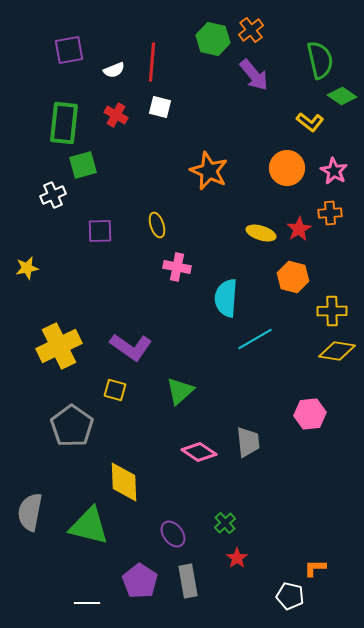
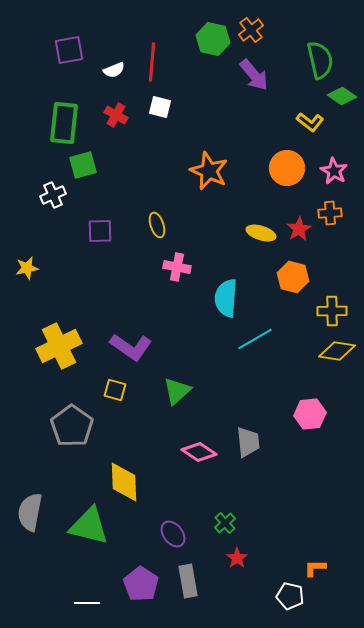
green triangle at (180, 391): moved 3 px left
purple pentagon at (140, 581): moved 1 px right, 3 px down
